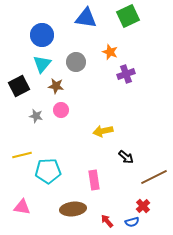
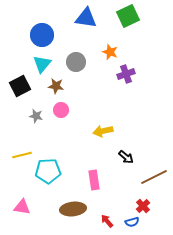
black square: moved 1 px right
